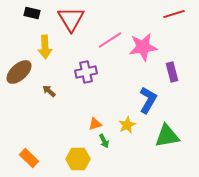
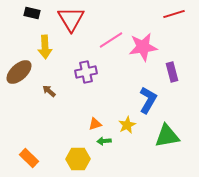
pink line: moved 1 px right
green arrow: rotated 112 degrees clockwise
